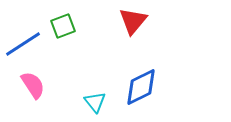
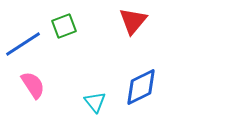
green square: moved 1 px right
